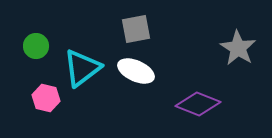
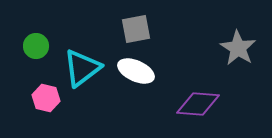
purple diamond: rotated 18 degrees counterclockwise
